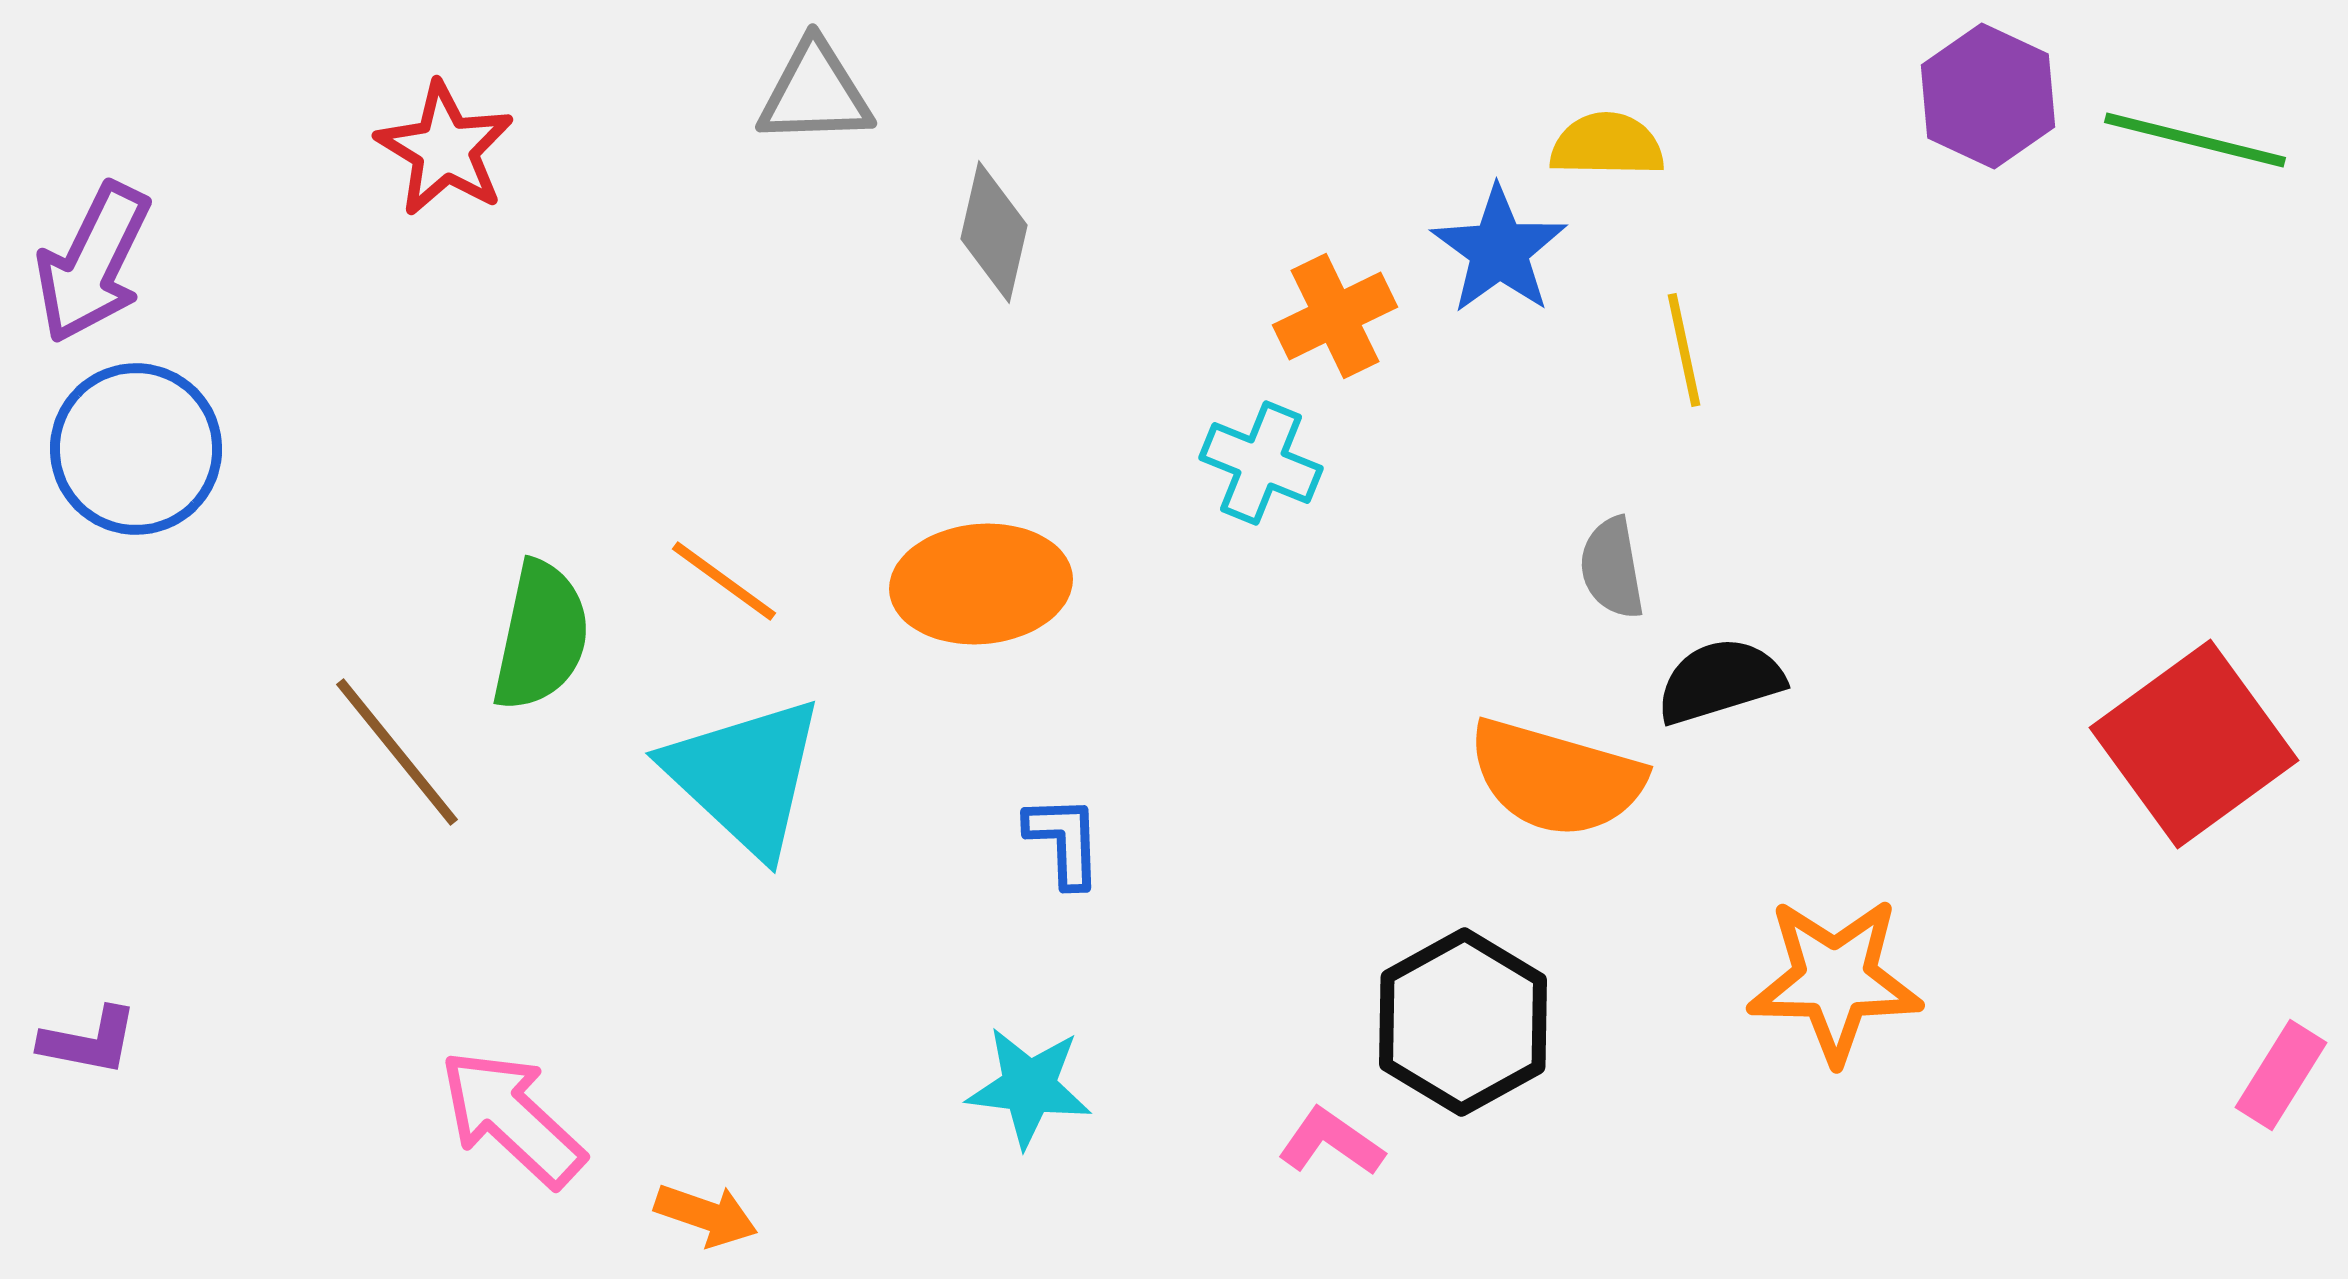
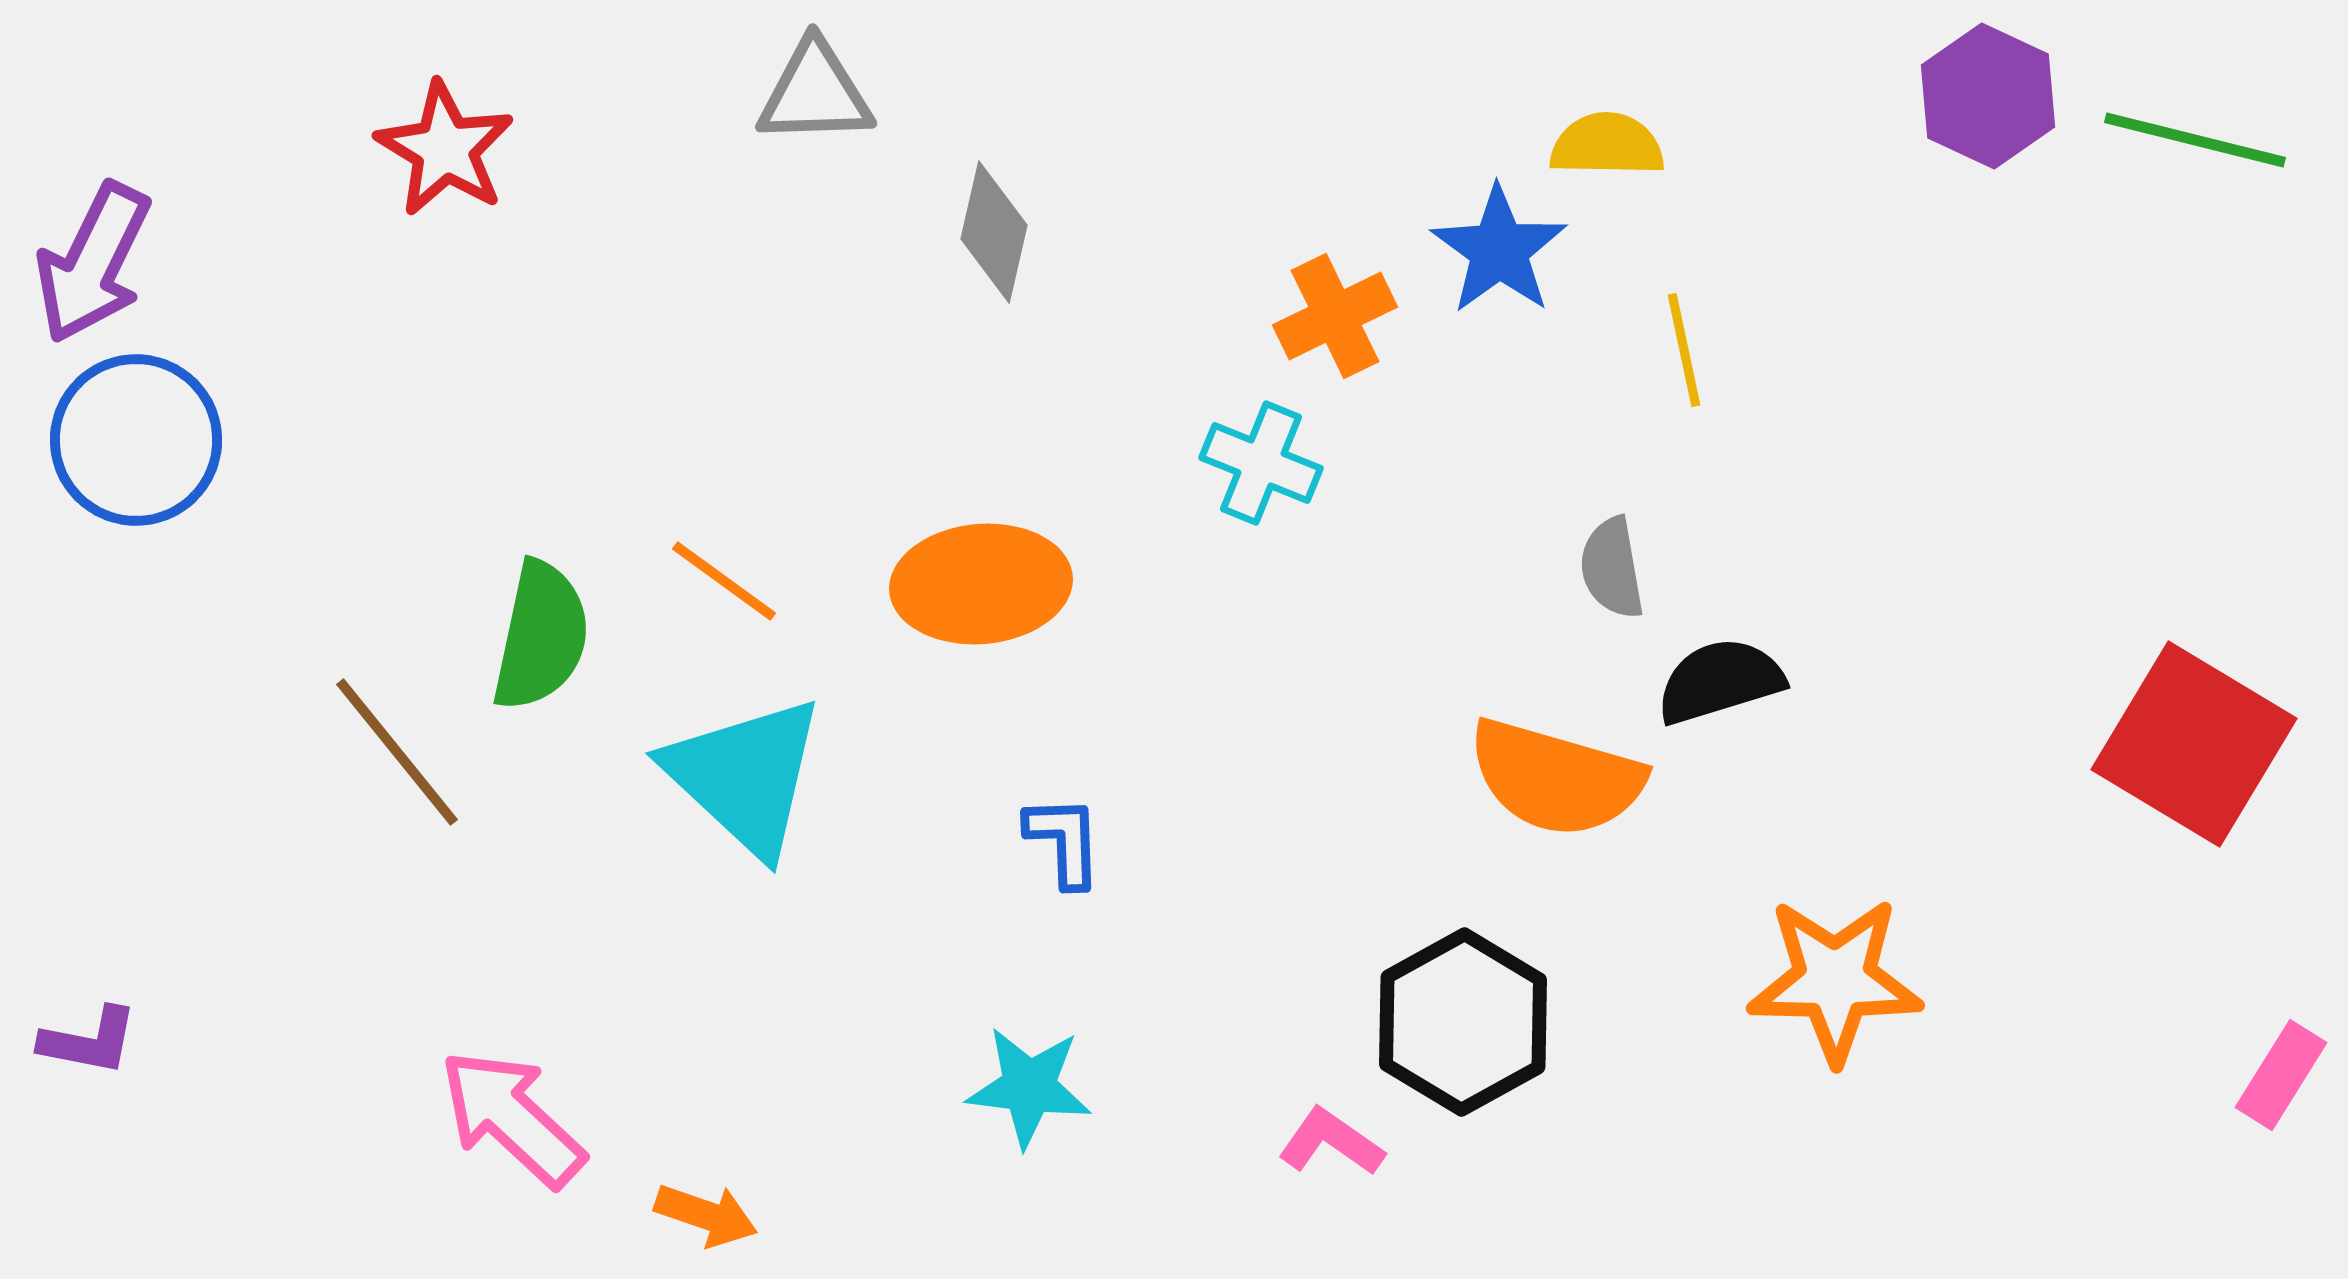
blue circle: moved 9 px up
red square: rotated 23 degrees counterclockwise
